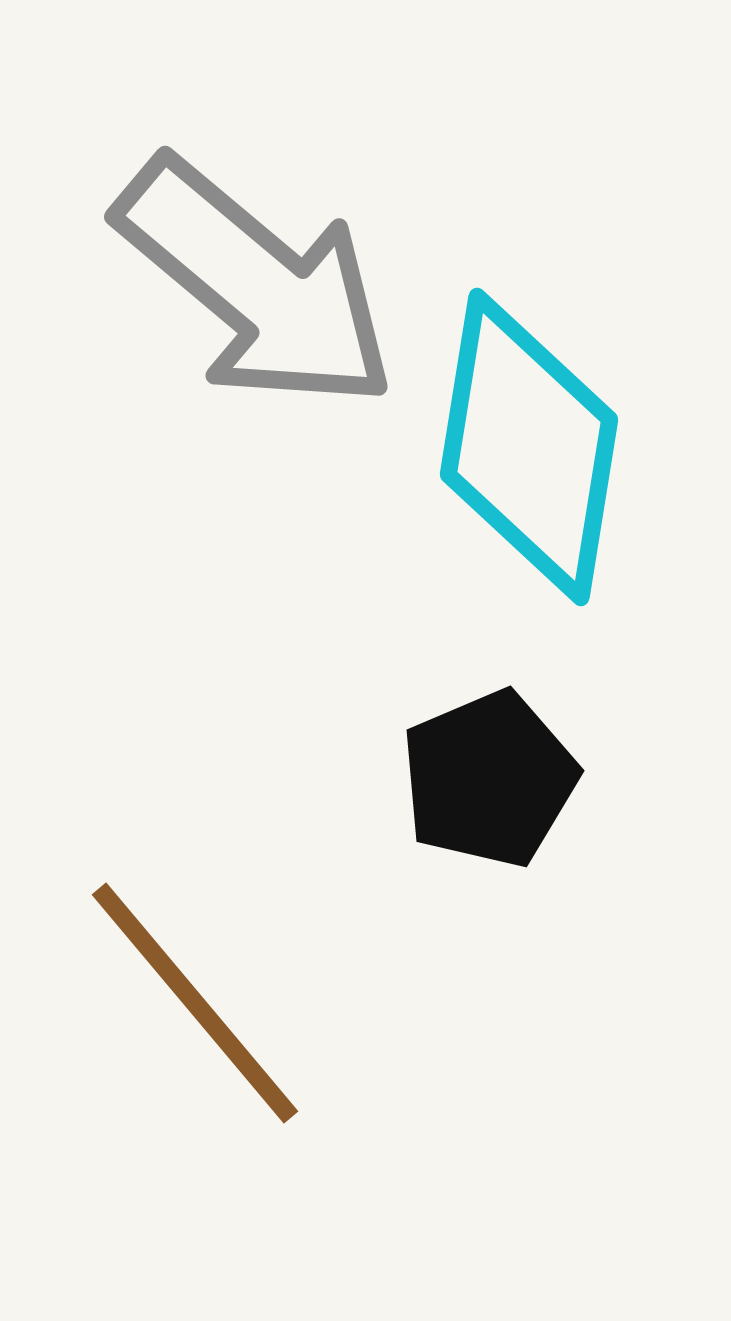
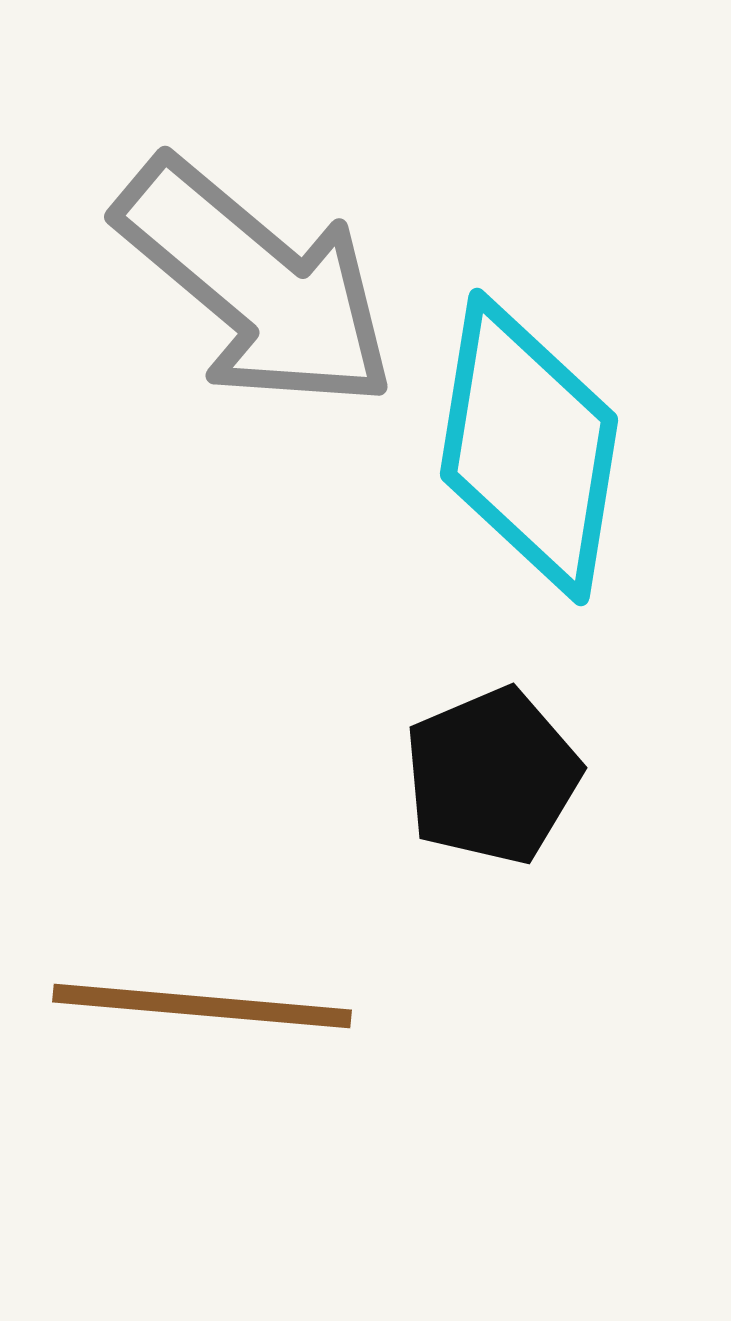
black pentagon: moved 3 px right, 3 px up
brown line: moved 7 px right, 3 px down; rotated 45 degrees counterclockwise
